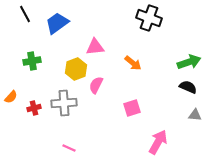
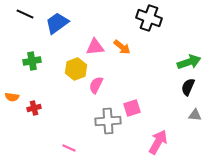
black line: rotated 36 degrees counterclockwise
orange arrow: moved 11 px left, 16 px up
black semicircle: rotated 90 degrees counterclockwise
orange semicircle: moved 1 px right; rotated 56 degrees clockwise
gray cross: moved 44 px right, 18 px down
